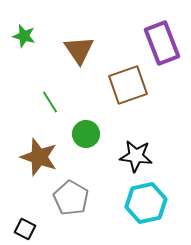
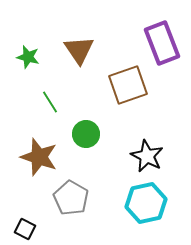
green star: moved 4 px right, 21 px down
black star: moved 11 px right; rotated 20 degrees clockwise
